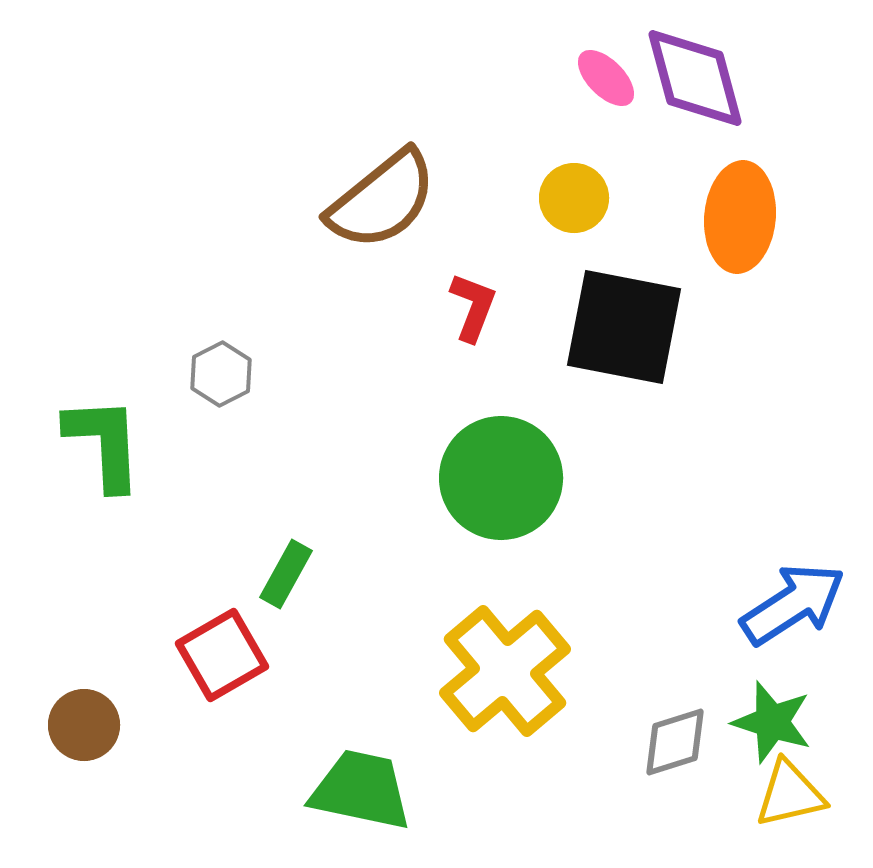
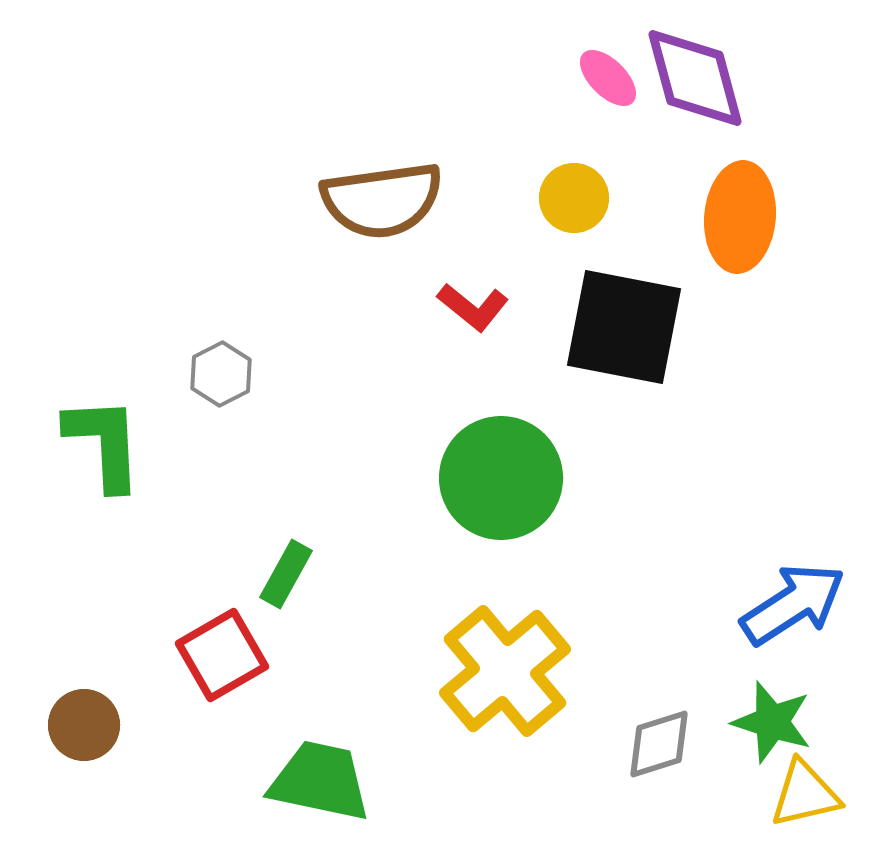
pink ellipse: moved 2 px right
brown semicircle: rotated 31 degrees clockwise
red L-shape: rotated 108 degrees clockwise
gray diamond: moved 16 px left, 2 px down
green trapezoid: moved 41 px left, 9 px up
yellow triangle: moved 15 px right
